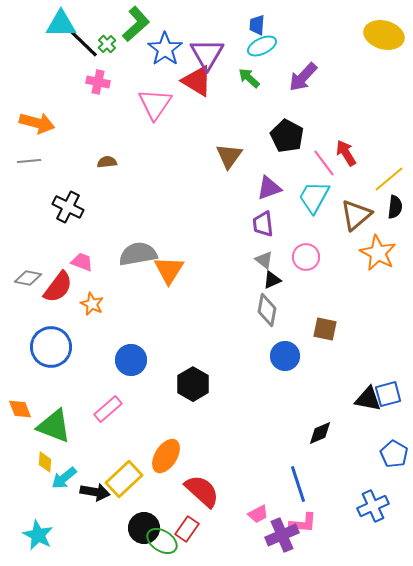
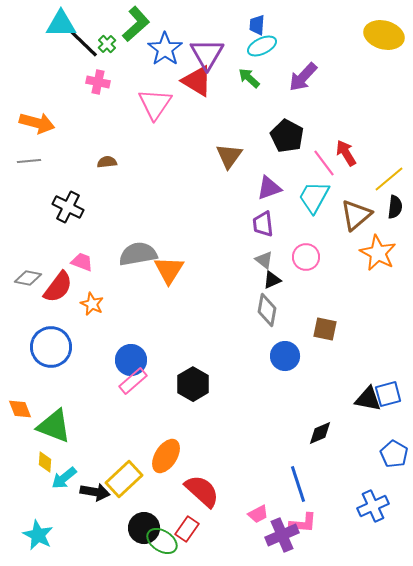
pink rectangle at (108, 409): moved 25 px right, 28 px up
